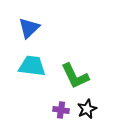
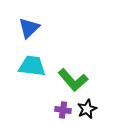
green L-shape: moved 2 px left, 4 px down; rotated 16 degrees counterclockwise
purple cross: moved 2 px right
